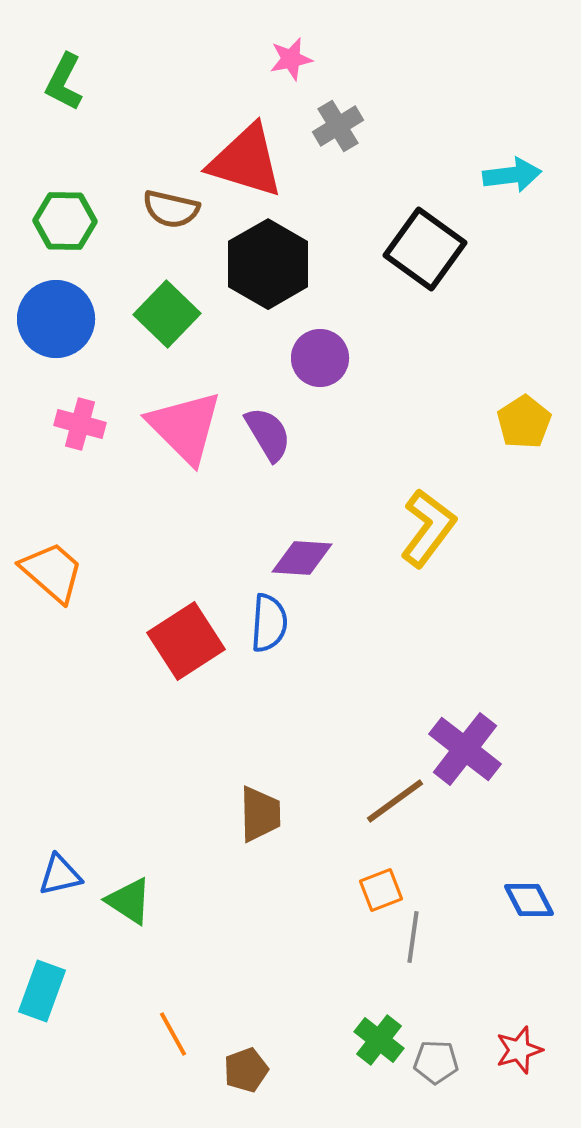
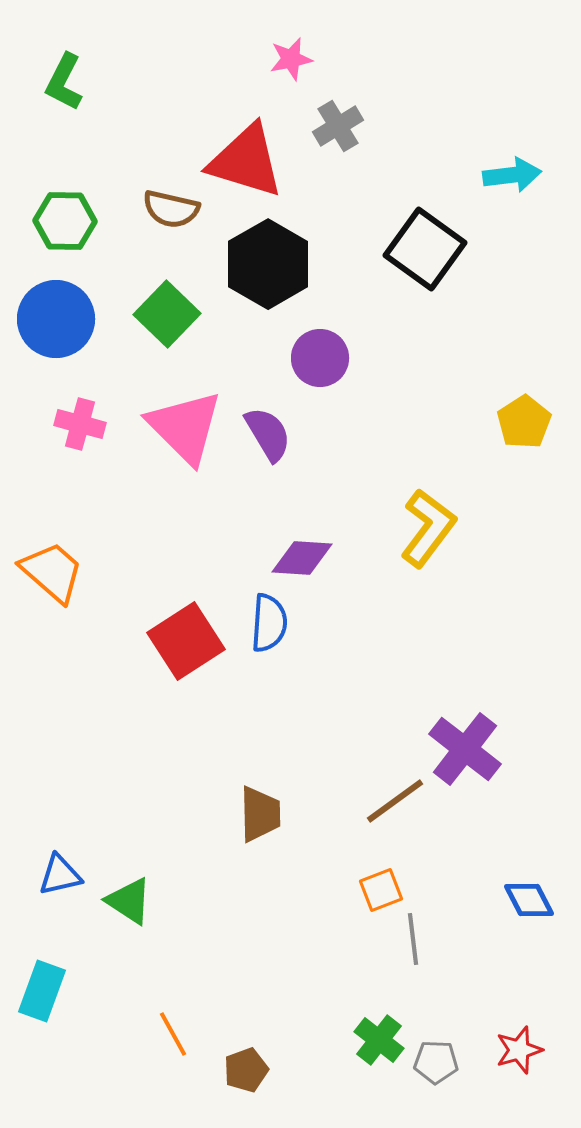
gray line: moved 2 px down; rotated 15 degrees counterclockwise
